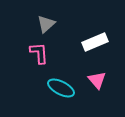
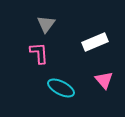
gray triangle: rotated 12 degrees counterclockwise
pink triangle: moved 7 px right
